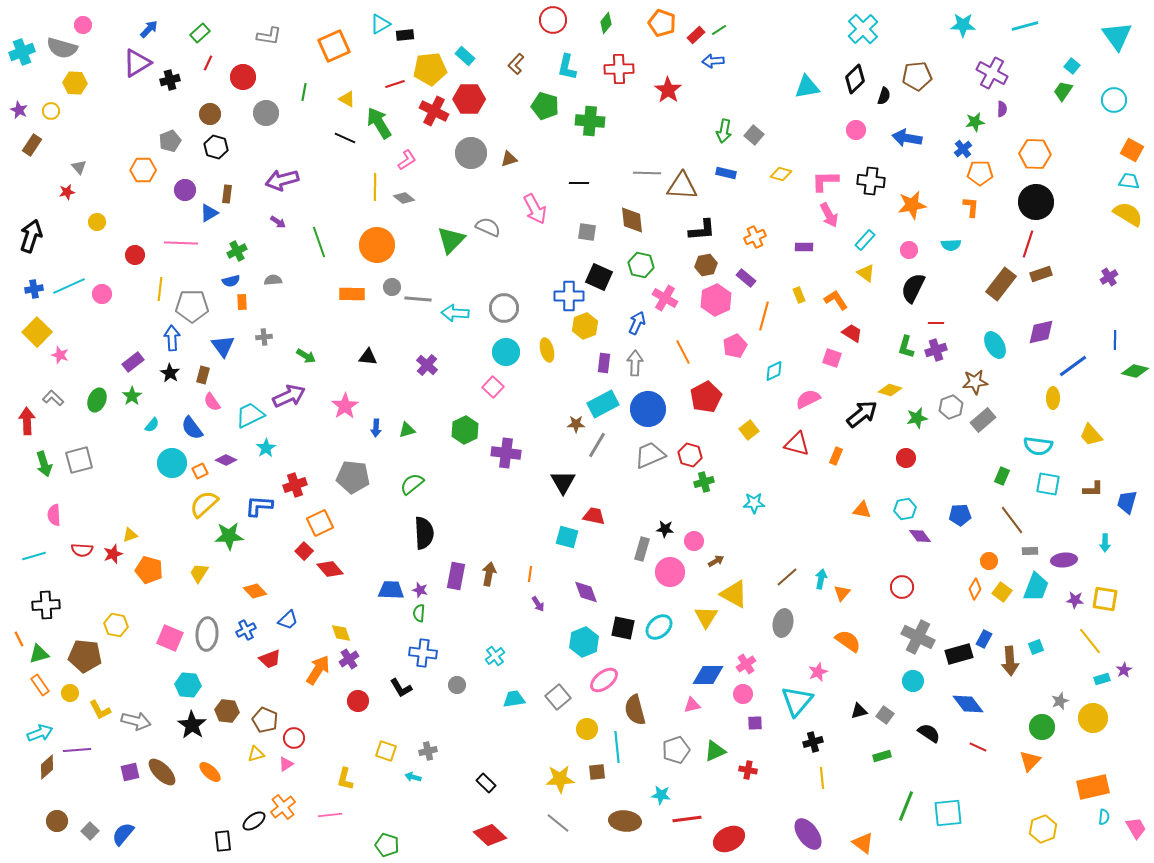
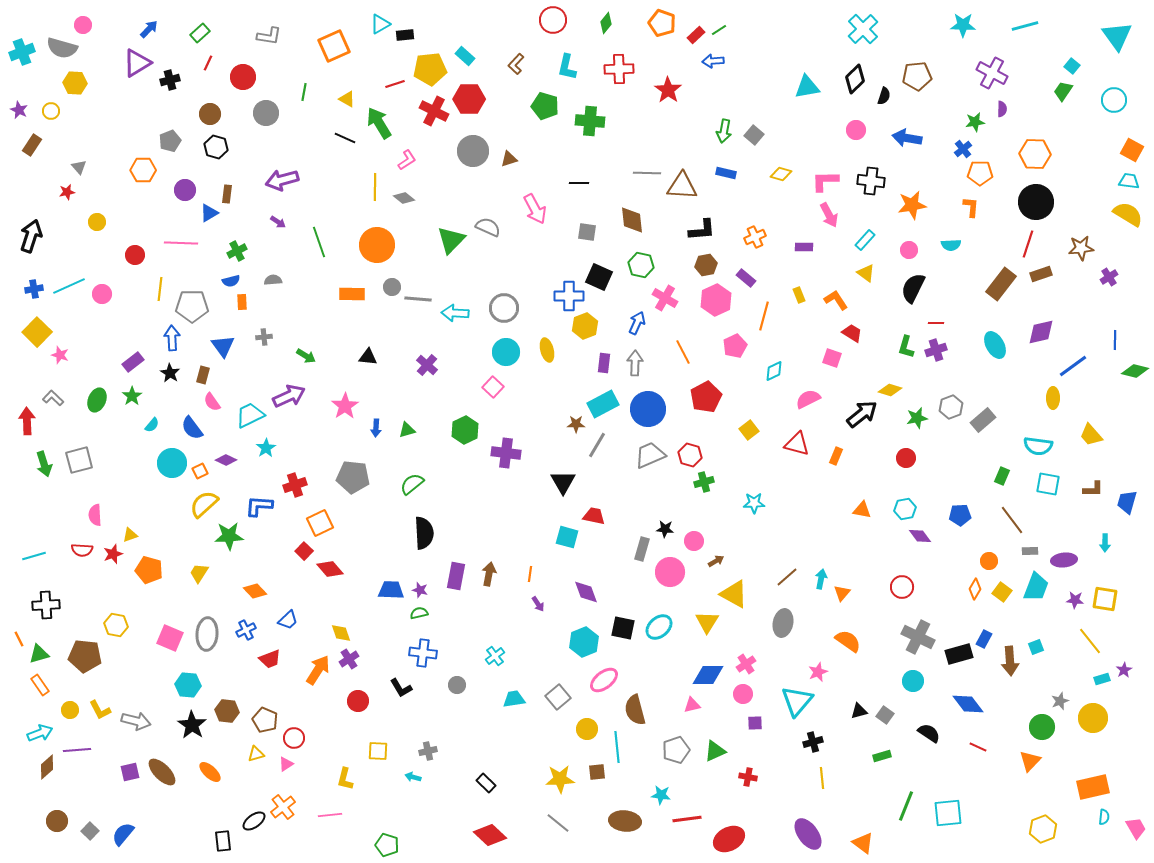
gray circle at (471, 153): moved 2 px right, 2 px up
brown star at (975, 382): moved 106 px right, 134 px up
pink semicircle at (54, 515): moved 41 px right
green semicircle at (419, 613): rotated 72 degrees clockwise
yellow triangle at (706, 617): moved 1 px right, 5 px down
yellow circle at (70, 693): moved 17 px down
yellow square at (386, 751): moved 8 px left; rotated 15 degrees counterclockwise
red cross at (748, 770): moved 7 px down
